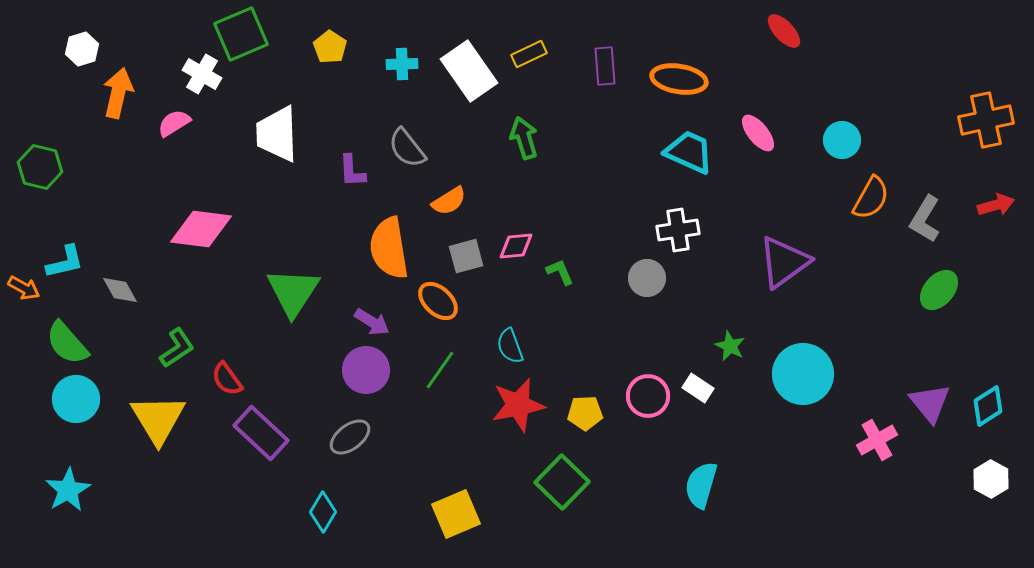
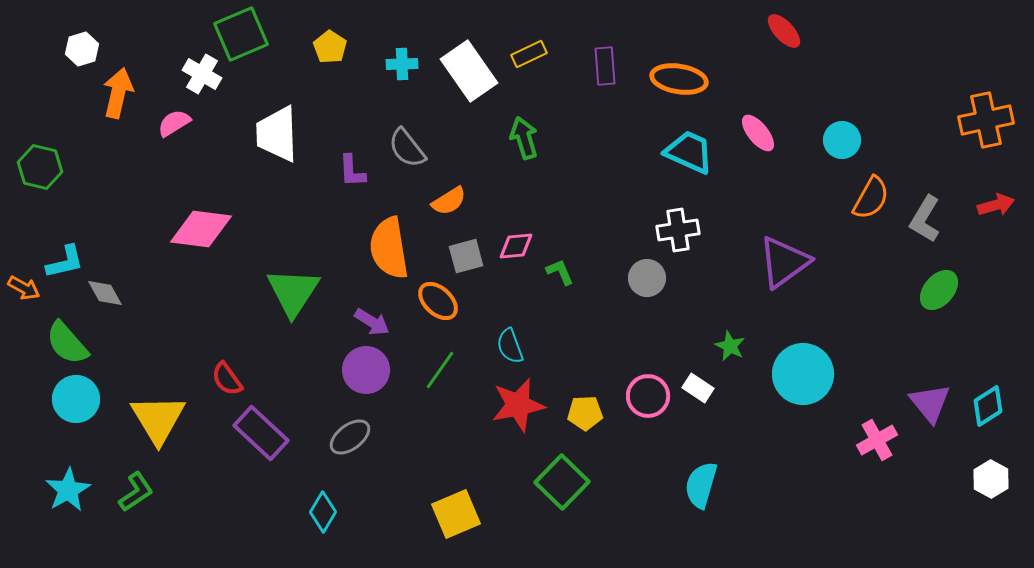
gray diamond at (120, 290): moved 15 px left, 3 px down
green L-shape at (177, 348): moved 41 px left, 144 px down
